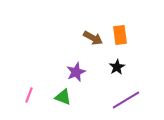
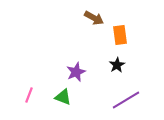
brown arrow: moved 1 px right, 20 px up
black star: moved 2 px up
